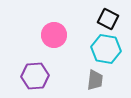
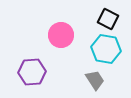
pink circle: moved 7 px right
purple hexagon: moved 3 px left, 4 px up
gray trapezoid: rotated 40 degrees counterclockwise
